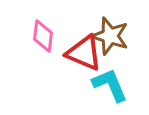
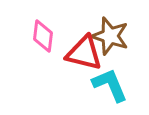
red triangle: rotated 9 degrees counterclockwise
